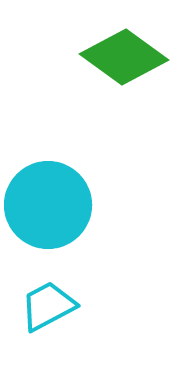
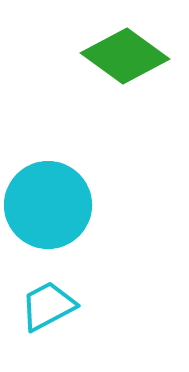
green diamond: moved 1 px right, 1 px up
